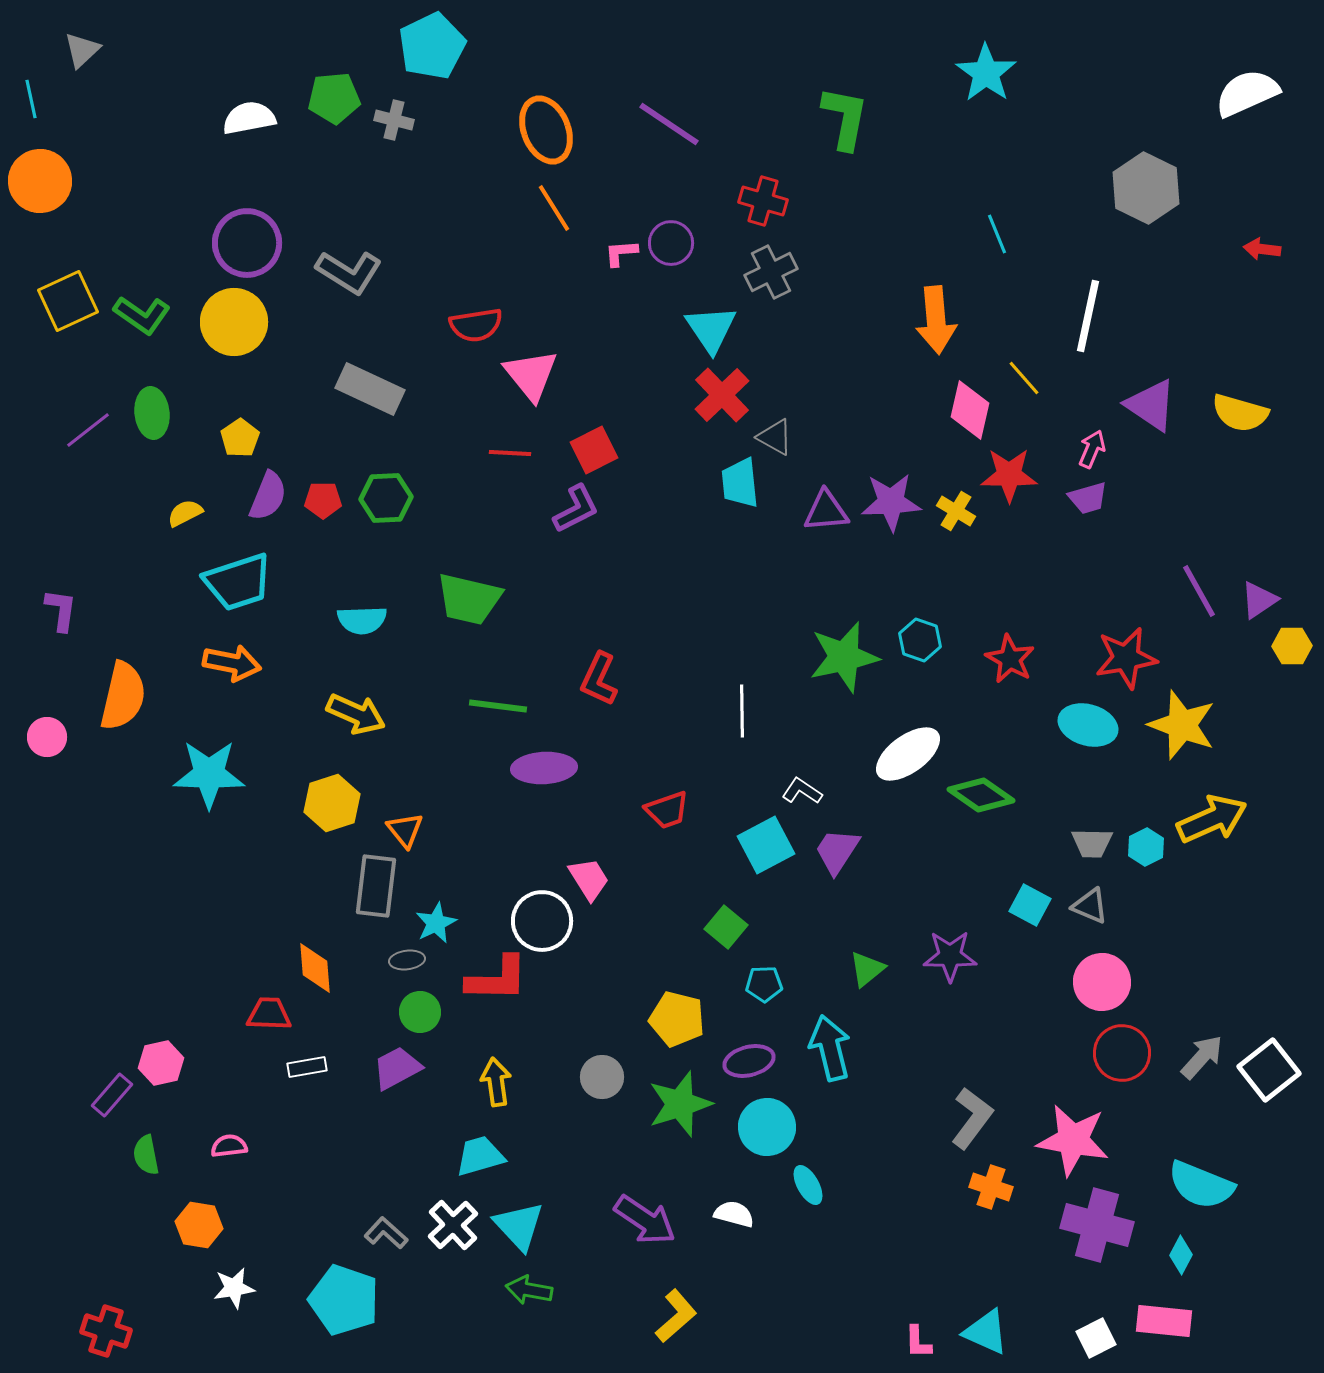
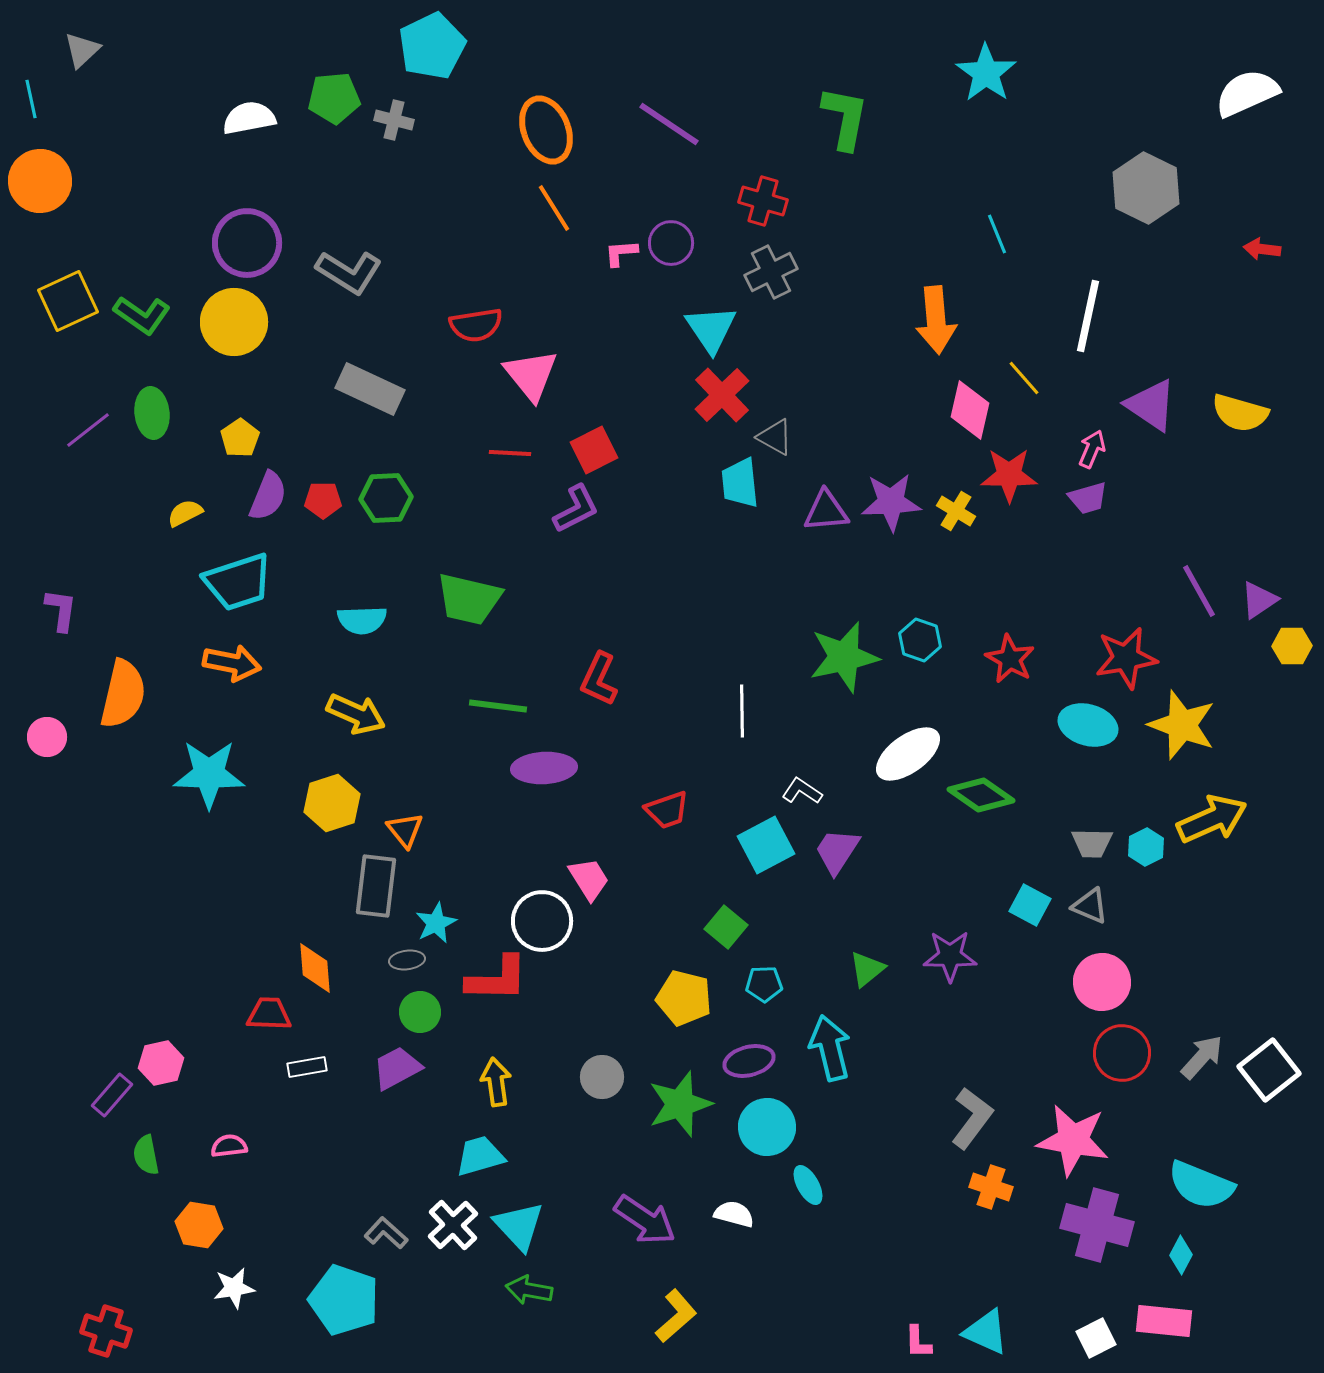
orange semicircle at (123, 696): moved 2 px up
yellow pentagon at (677, 1019): moved 7 px right, 21 px up
